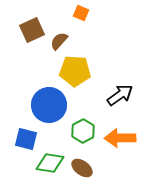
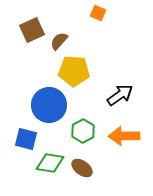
orange square: moved 17 px right
yellow pentagon: moved 1 px left
orange arrow: moved 4 px right, 2 px up
